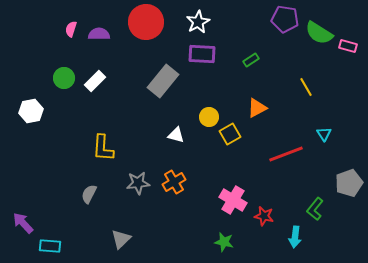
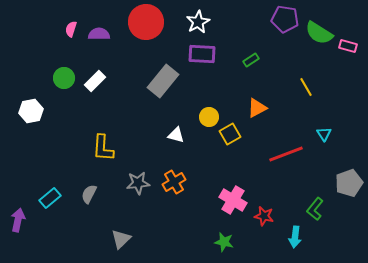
purple arrow: moved 5 px left, 3 px up; rotated 55 degrees clockwise
cyan rectangle: moved 48 px up; rotated 45 degrees counterclockwise
